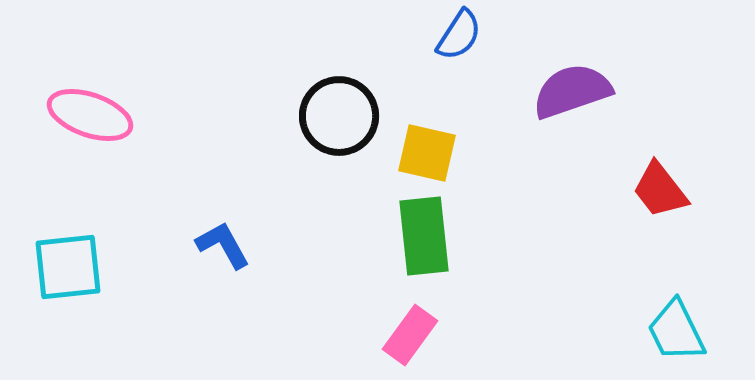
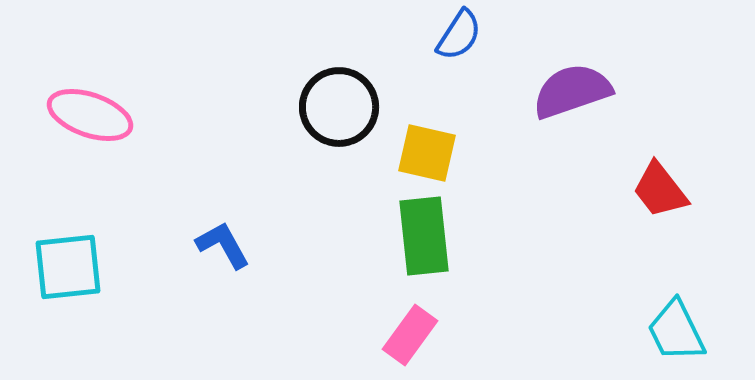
black circle: moved 9 px up
